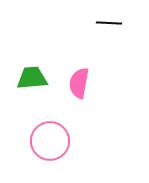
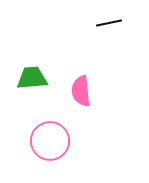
black line: rotated 15 degrees counterclockwise
pink semicircle: moved 2 px right, 8 px down; rotated 16 degrees counterclockwise
